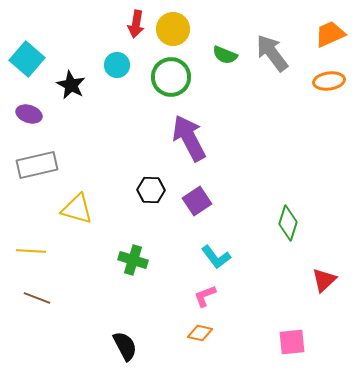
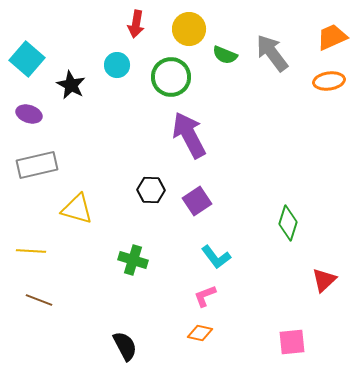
yellow circle: moved 16 px right
orange trapezoid: moved 2 px right, 3 px down
purple arrow: moved 3 px up
brown line: moved 2 px right, 2 px down
